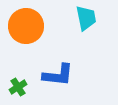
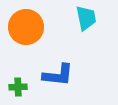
orange circle: moved 1 px down
green cross: rotated 30 degrees clockwise
